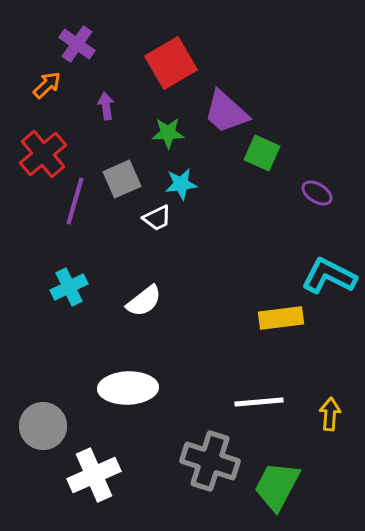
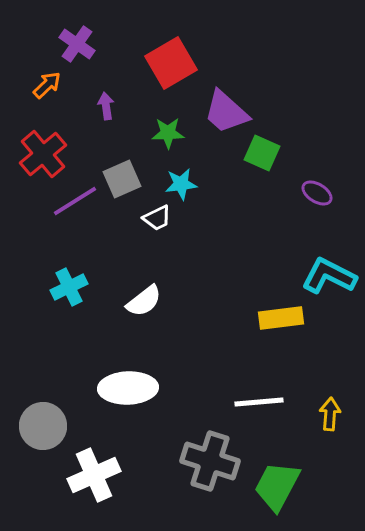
purple line: rotated 42 degrees clockwise
